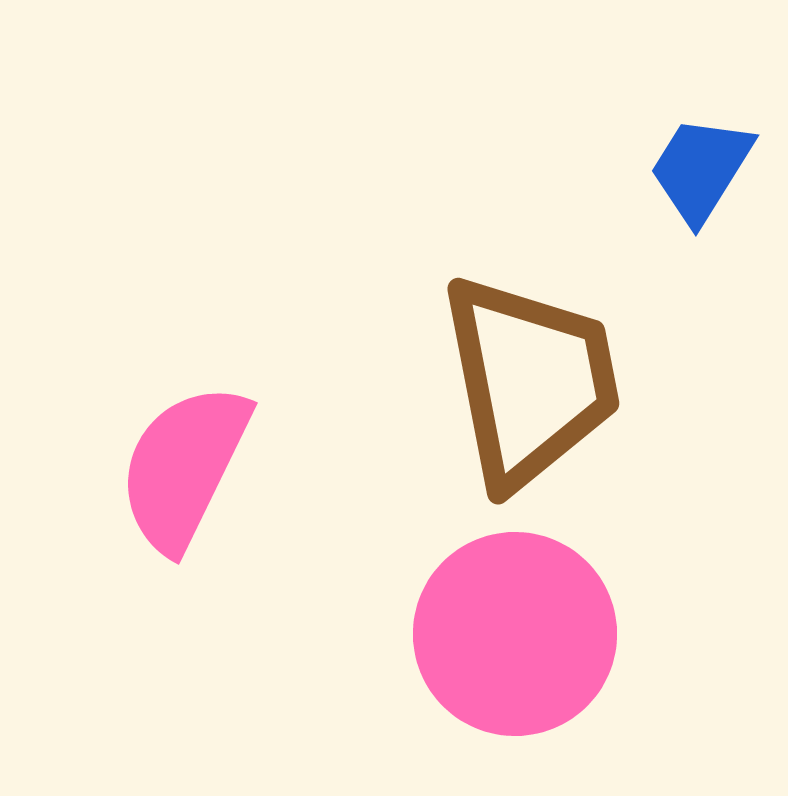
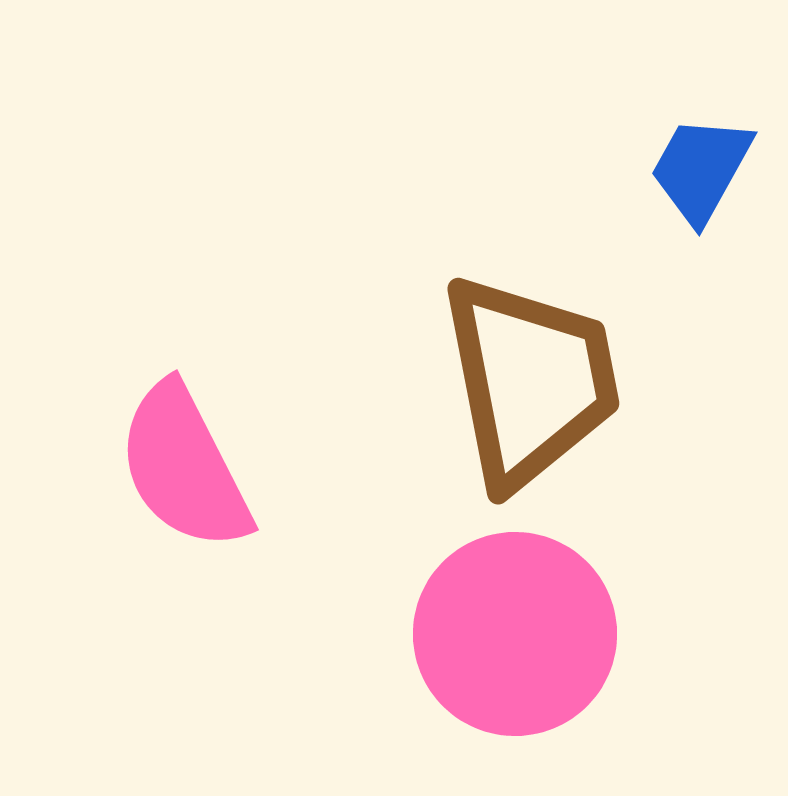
blue trapezoid: rotated 3 degrees counterclockwise
pink semicircle: rotated 53 degrees counterclockwise
